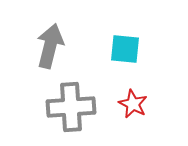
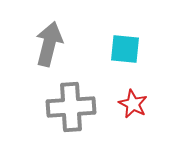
gray arrow: moved 1 px left, 2 px up
